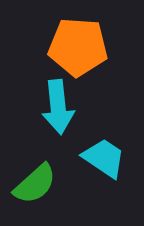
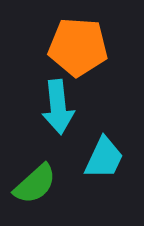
cyan trapezoid: rotated 81 degrees clockwise
